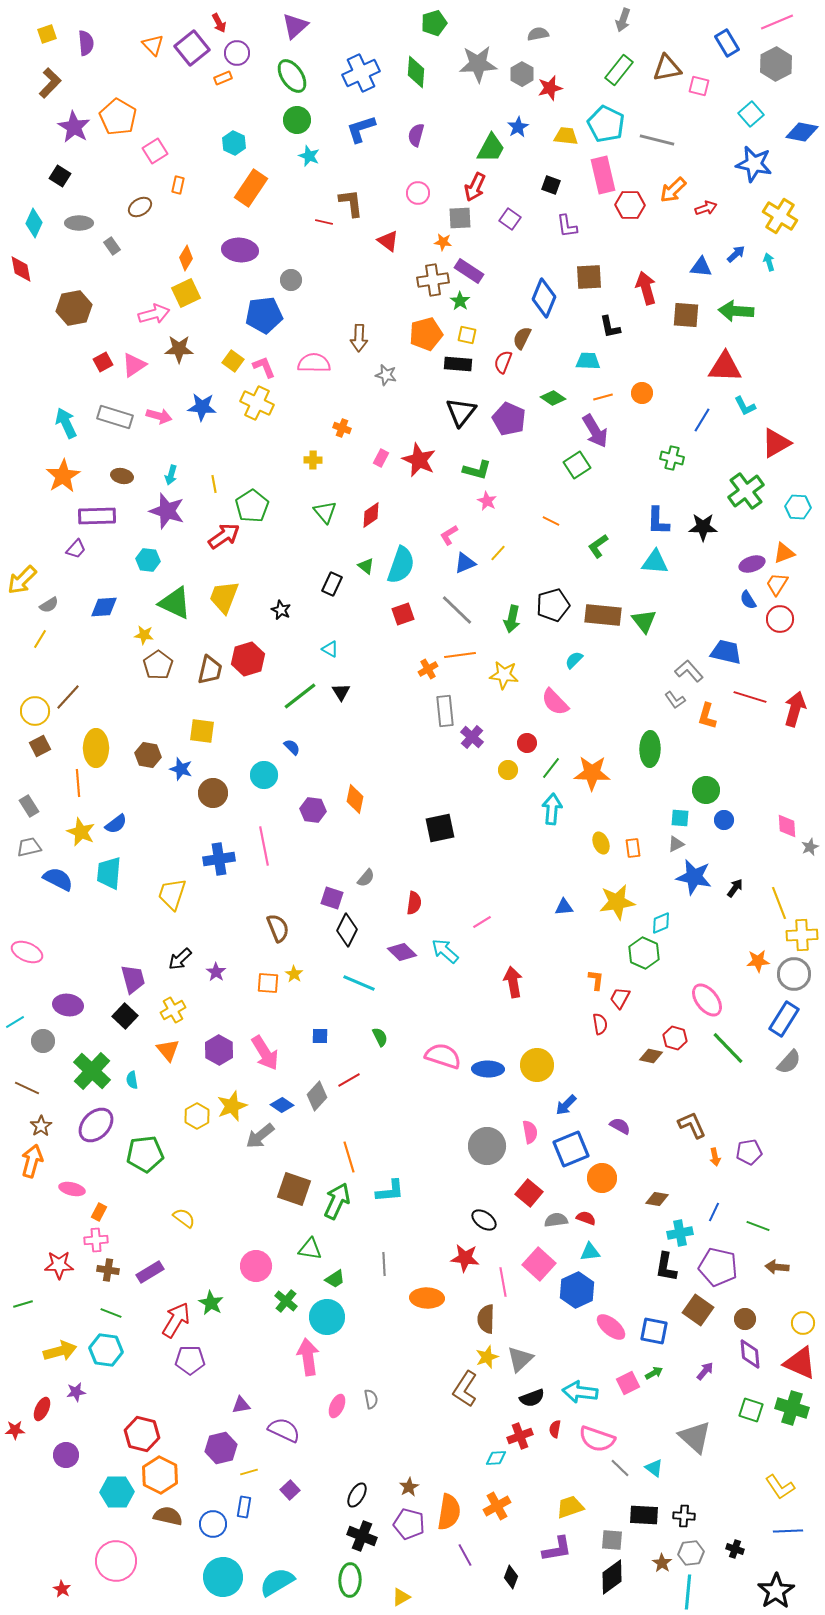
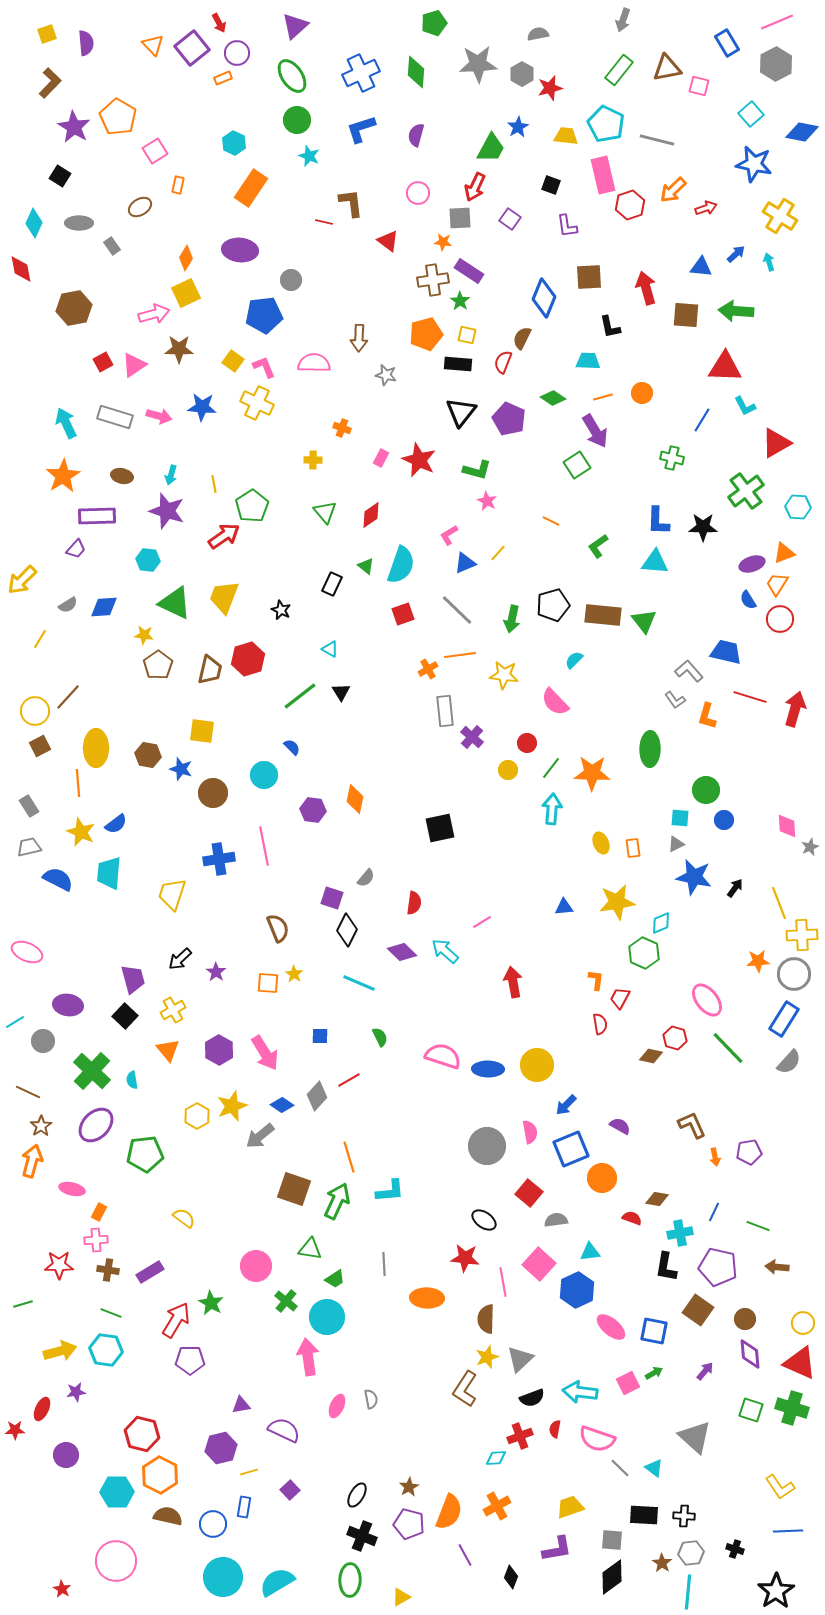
red hexagon at (630, 205): rotated 20 degrees counterclockwise
gray semicircle at (49, 605): moved 19 px right
brown line at (27, 1088): moved 1 px right, 4 px down
red semicircle at (586, 1218): moved 46 px right
orange semicircle at (449, 1512): rotated 12 degrees clockwise
